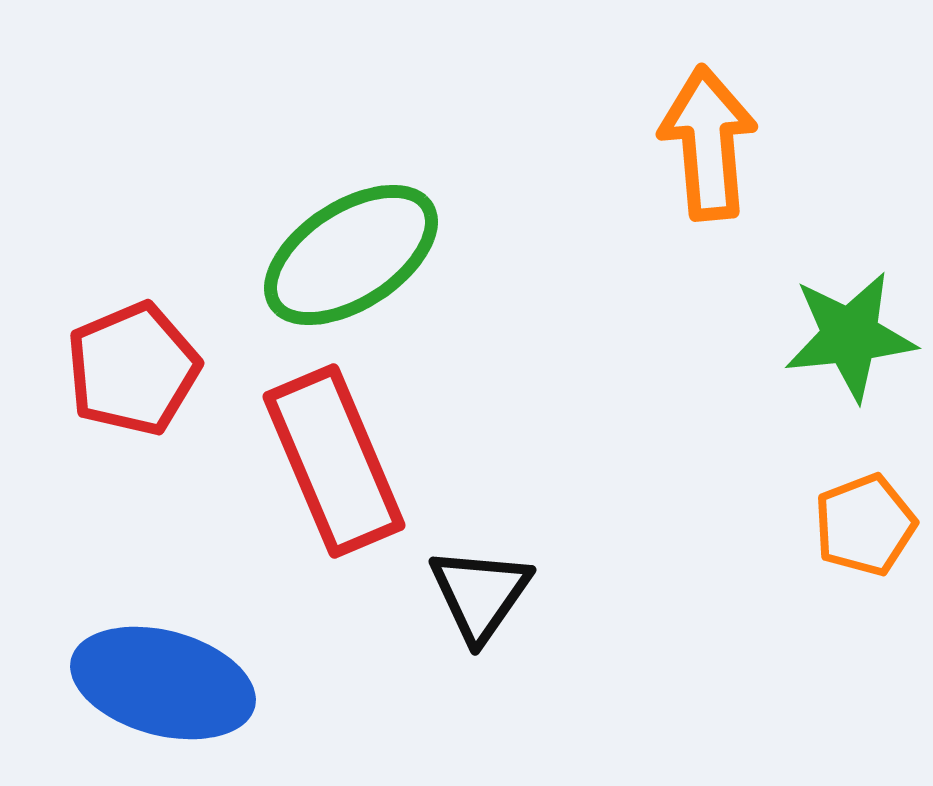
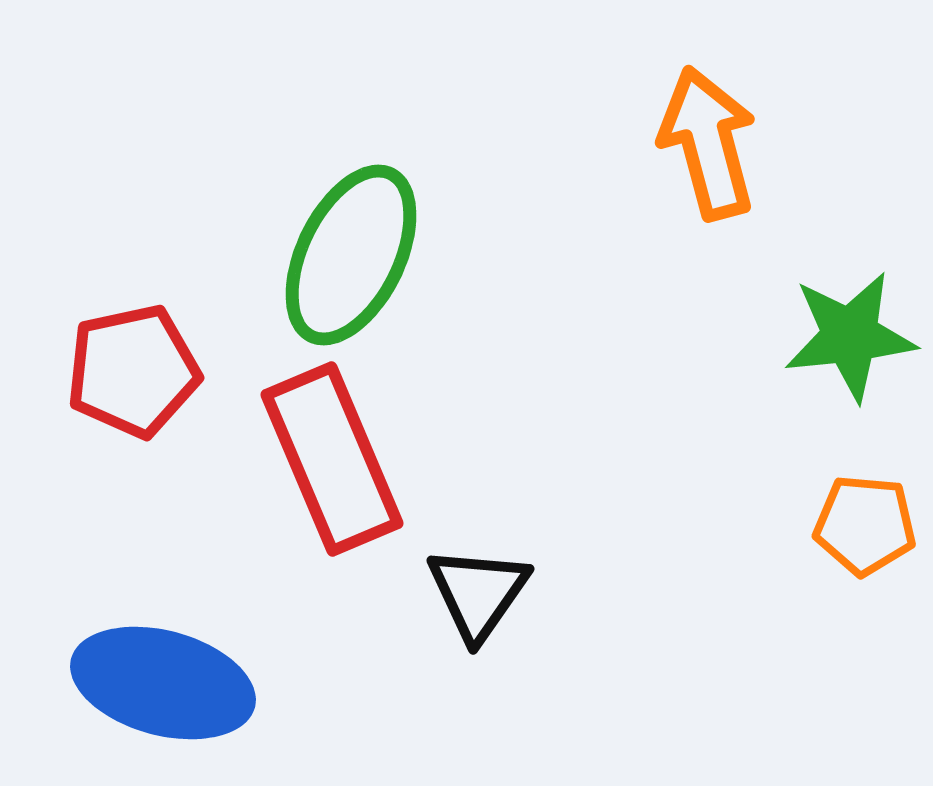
orange arrow: rotated 10 degrees counterclockwise
green ellipse: rotated 31 degrees counterclockwise
red pentagon: moved 2 px down; rotated 11 degrees clockwise
red rectangle: moved 2 px left, 2 px up
orange pentagon: rotated 26 degrees clockwise
black triangle: moved 2 px left, 1 px up
